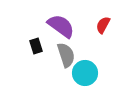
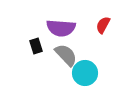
purple semicircle: moved 2 px down; rotated 148 degrees clockwise
gray semicircle: rotated 25 degrees counterclockwise
